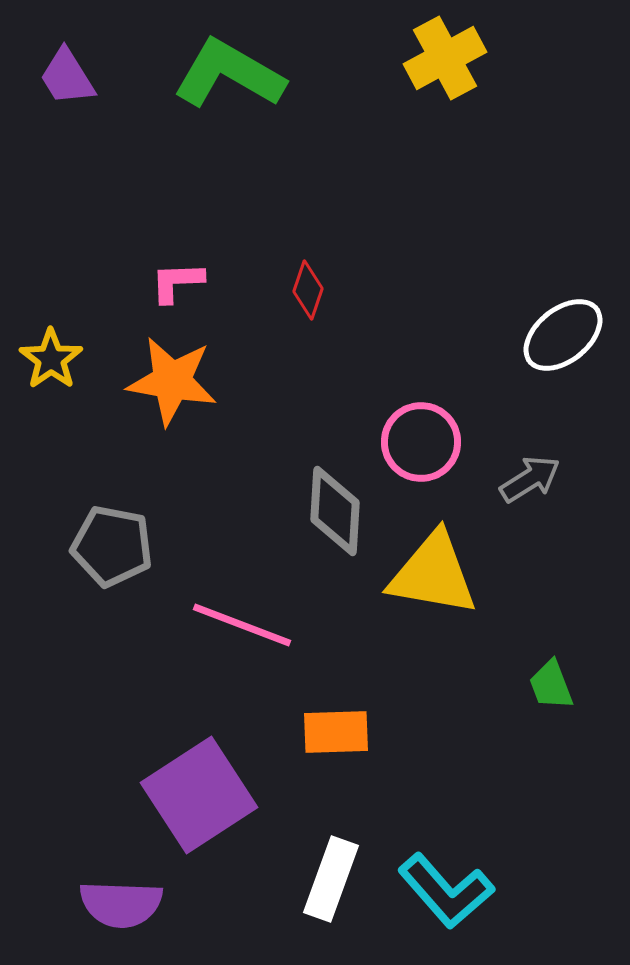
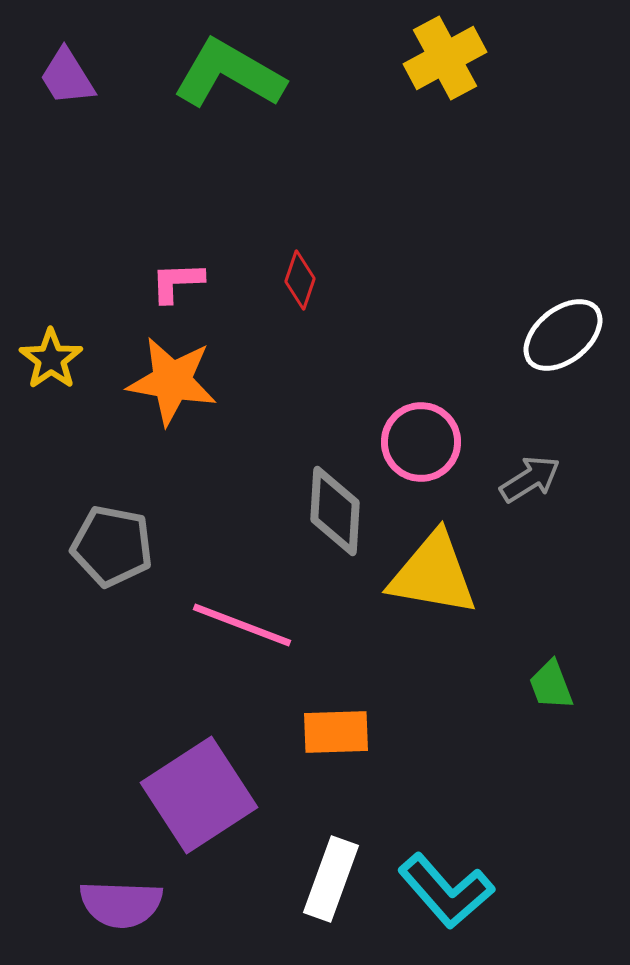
red diamond: moved 8 px left, 10 px up
